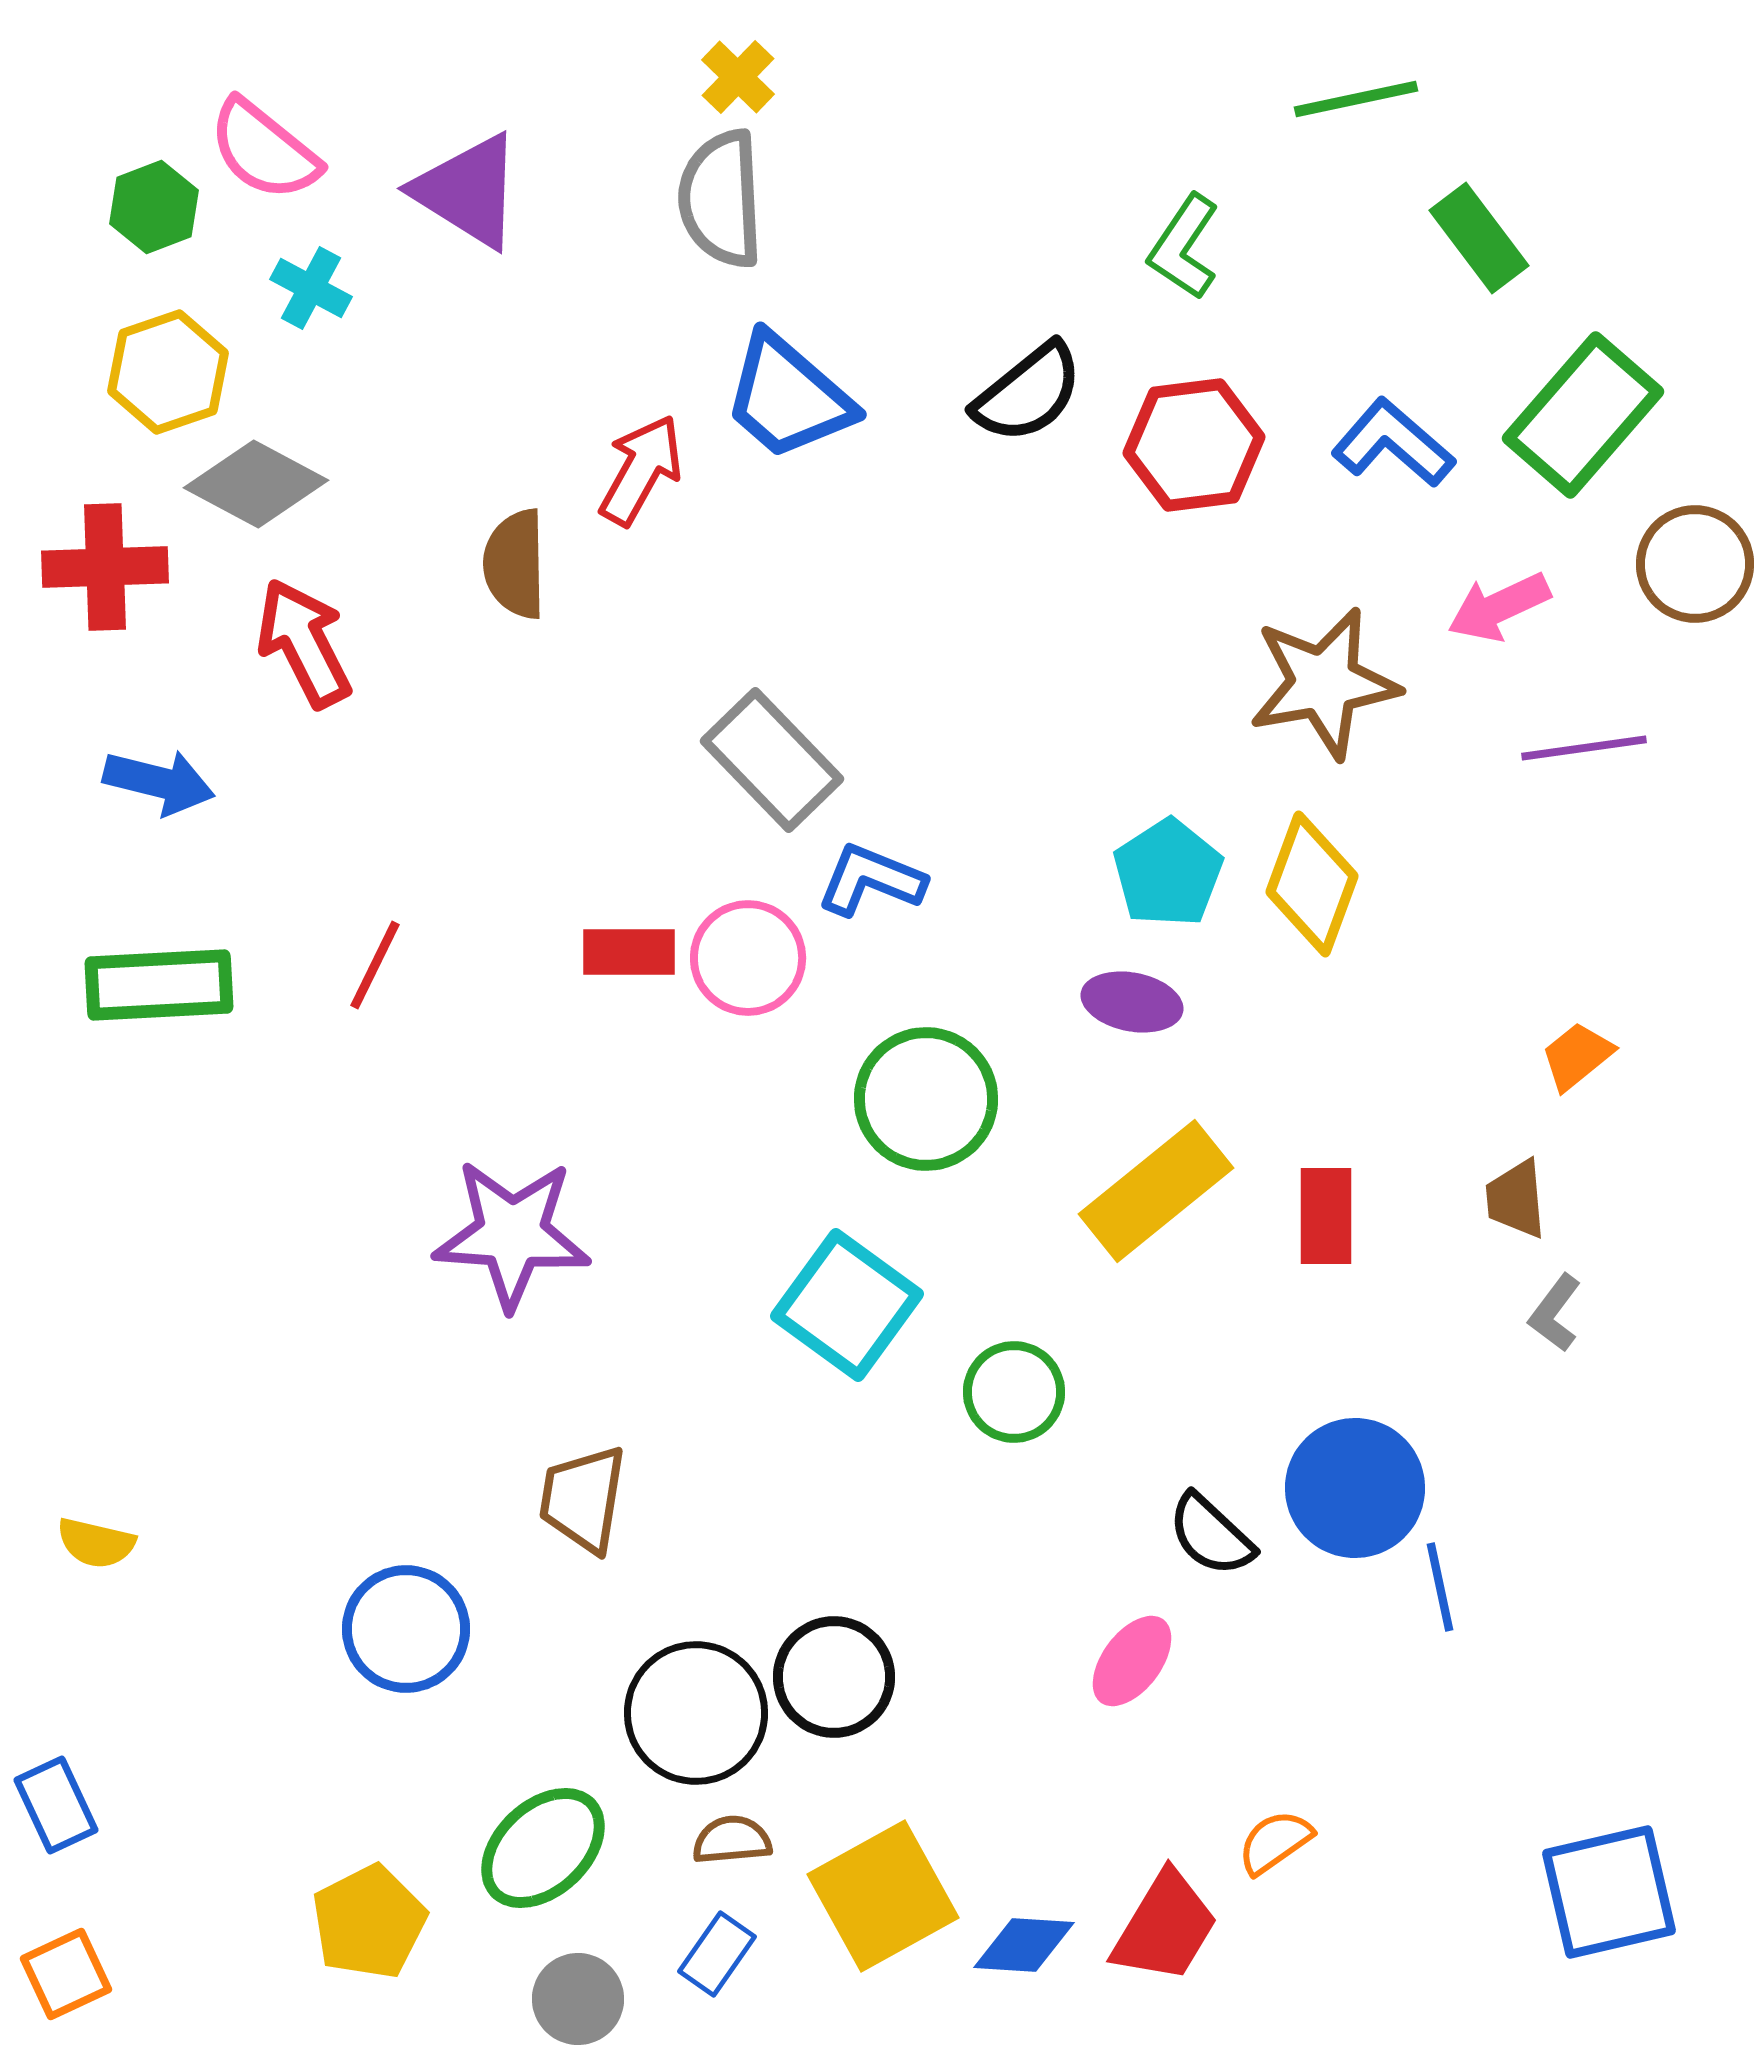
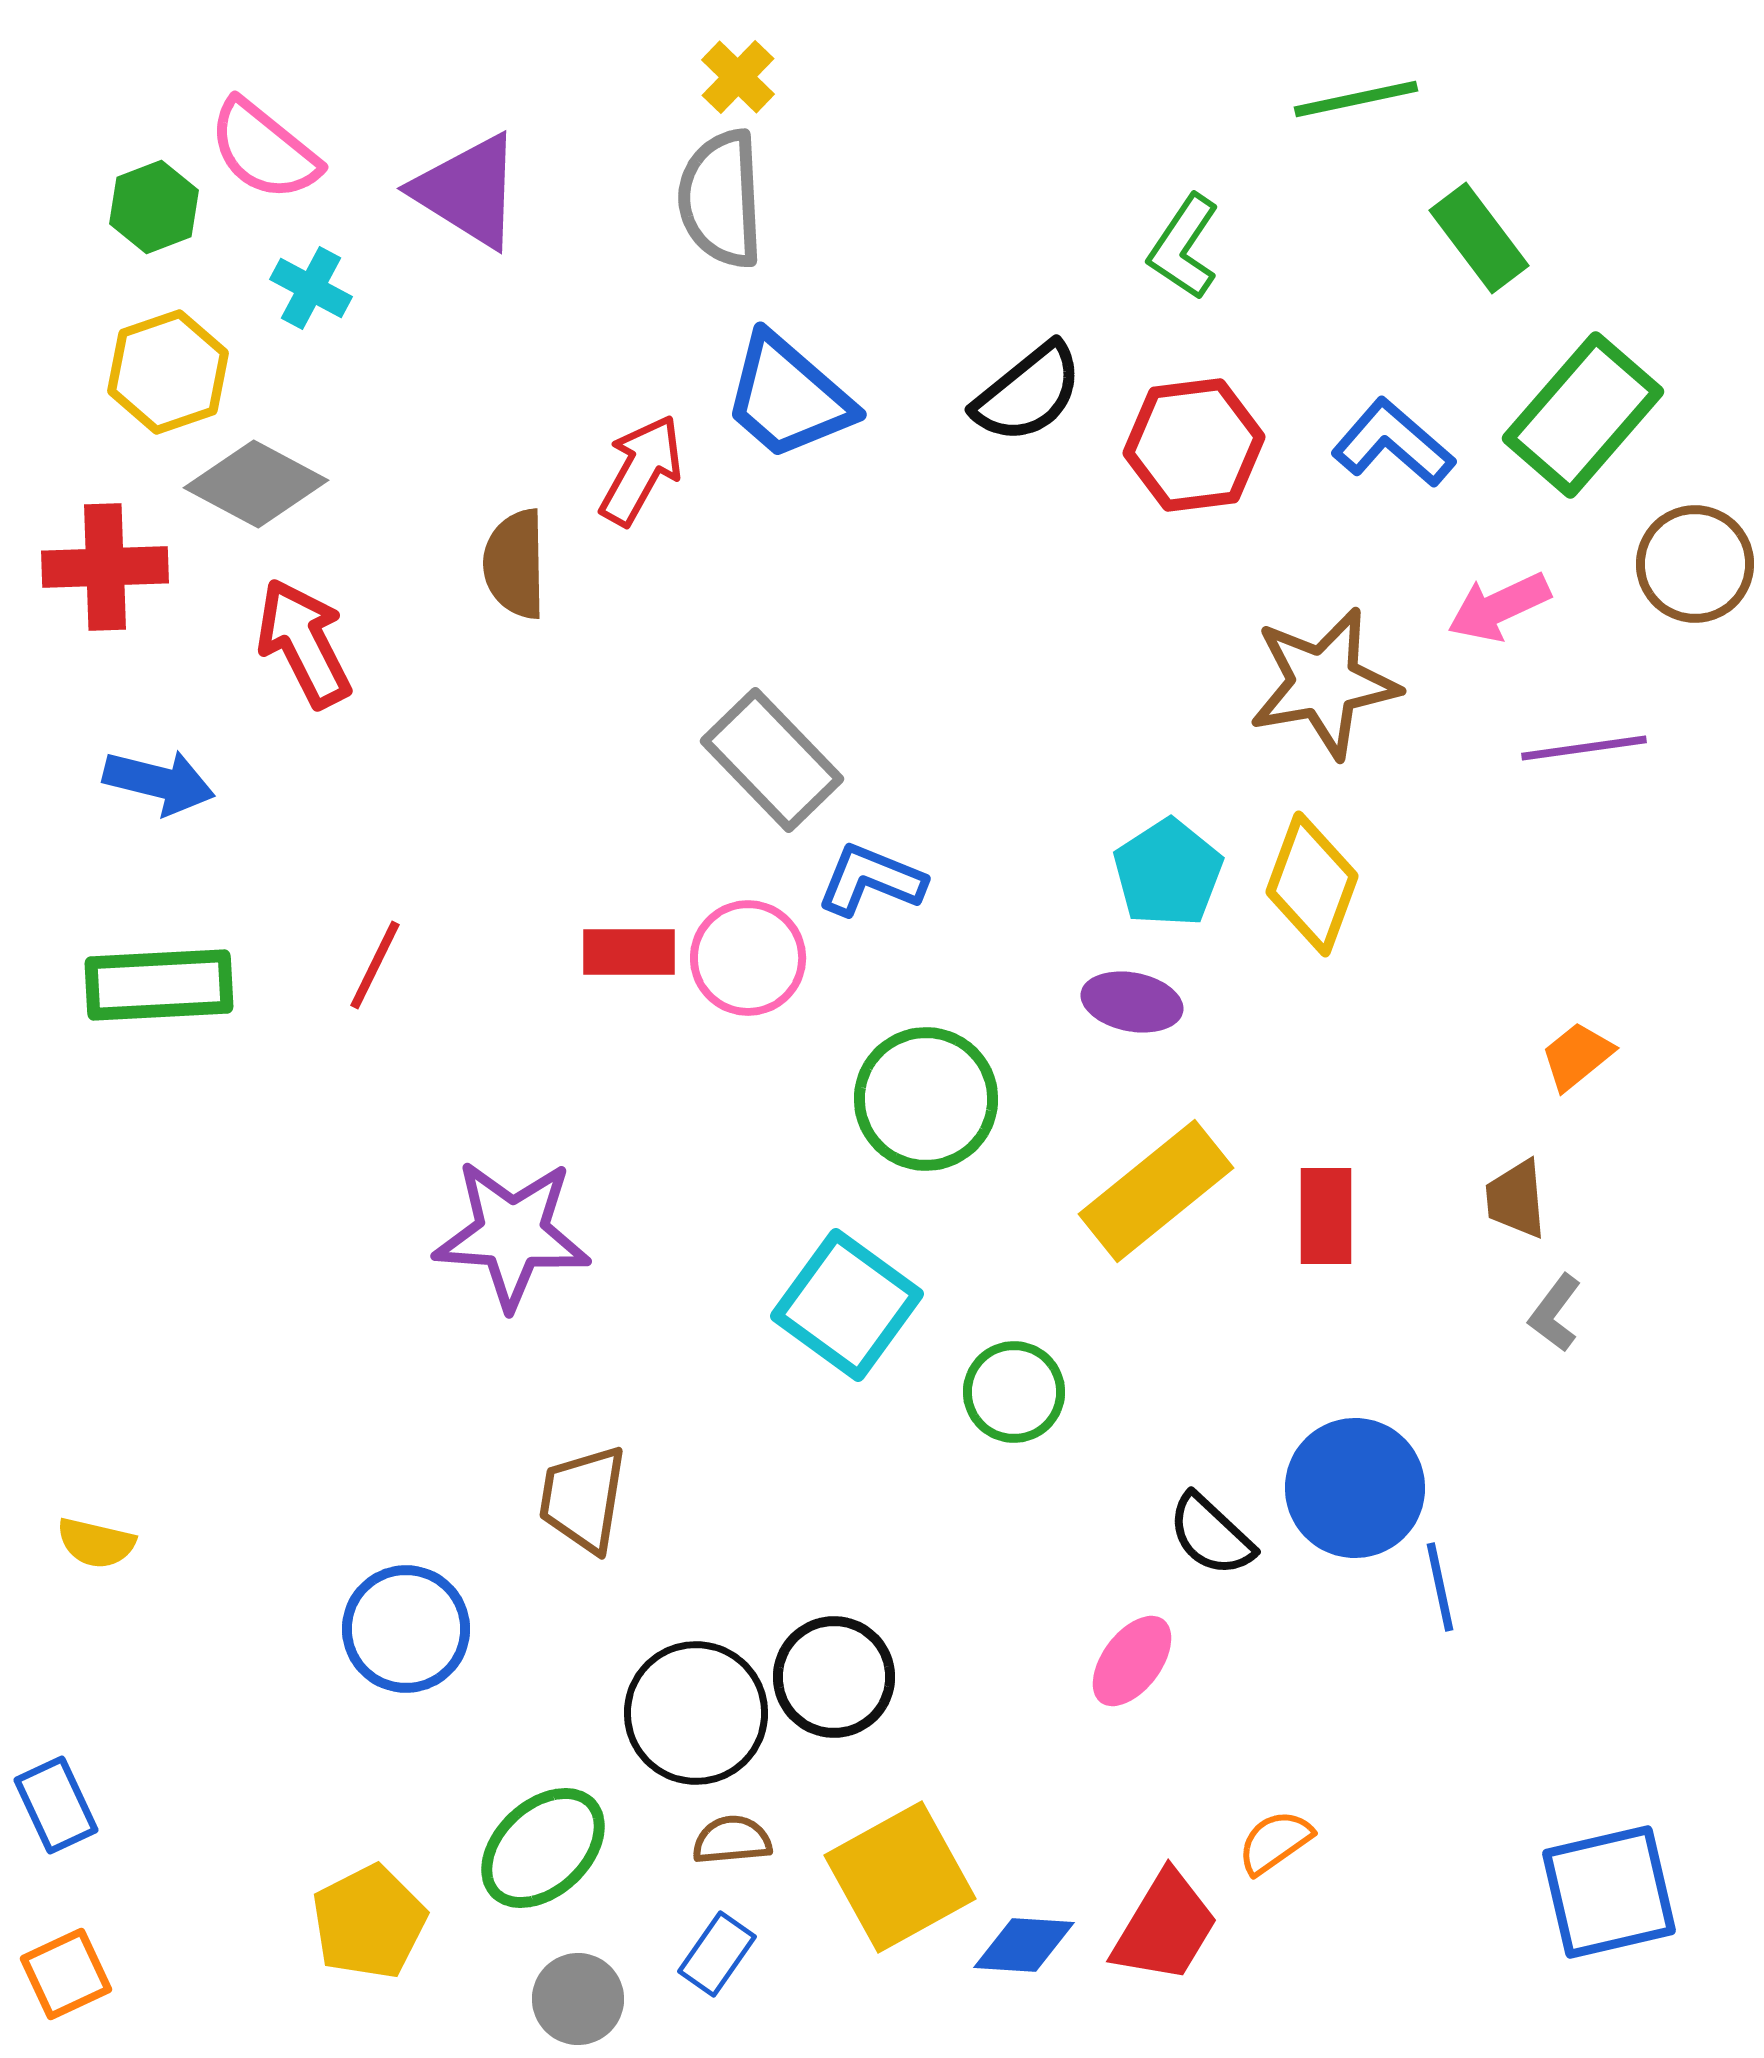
yellow square at (883, 1896): moved 17 px right, 19 px up
